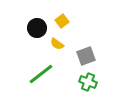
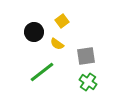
black circle: moved 3 px left, 4 px down
gray square: rotated 12 degrees clockwise
green line: moved 1 px right, 2 px up
green cross: rotated 12 degrees clockwise
